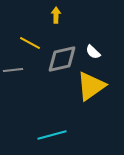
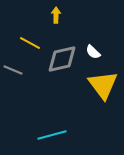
gray line: rotated 30 degrees clockwise
yellow triangle: moved 12 px right, 1 px up; rotated 32 degrees counterclockwise
